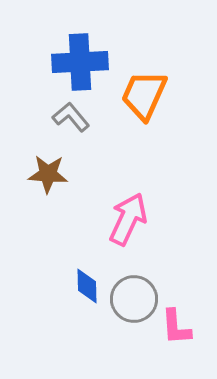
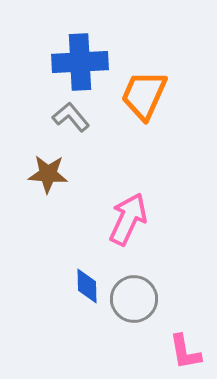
pink L-shape: moved 9 px right, 25 px down; rotated 6 degrees counterclockwise
